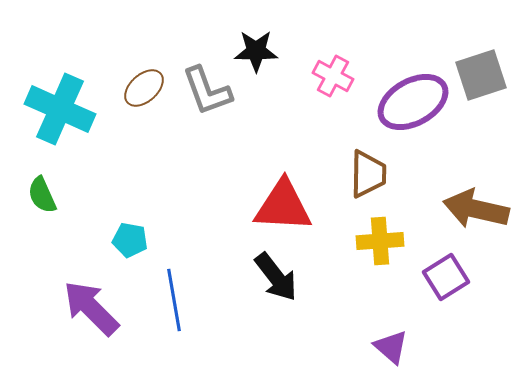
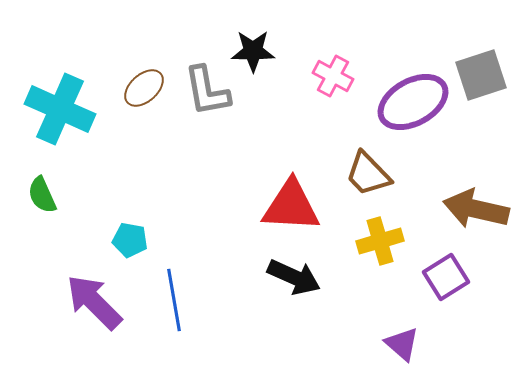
black star: moved 3 px left
gray L-shape: rotated 10 degrees clockwise
brown trapezoid: rotated 135 degrees clockwise
red triangle: moved 8 px right
yellow cross: rotated 12 degrees counterclockwise
black arrow: moved 18 px right; rotated 28 degrees counterclockwise
purple arrow: moved 3 px right, 6 px up
purple triangle: moved 11 px right, 3 px up
